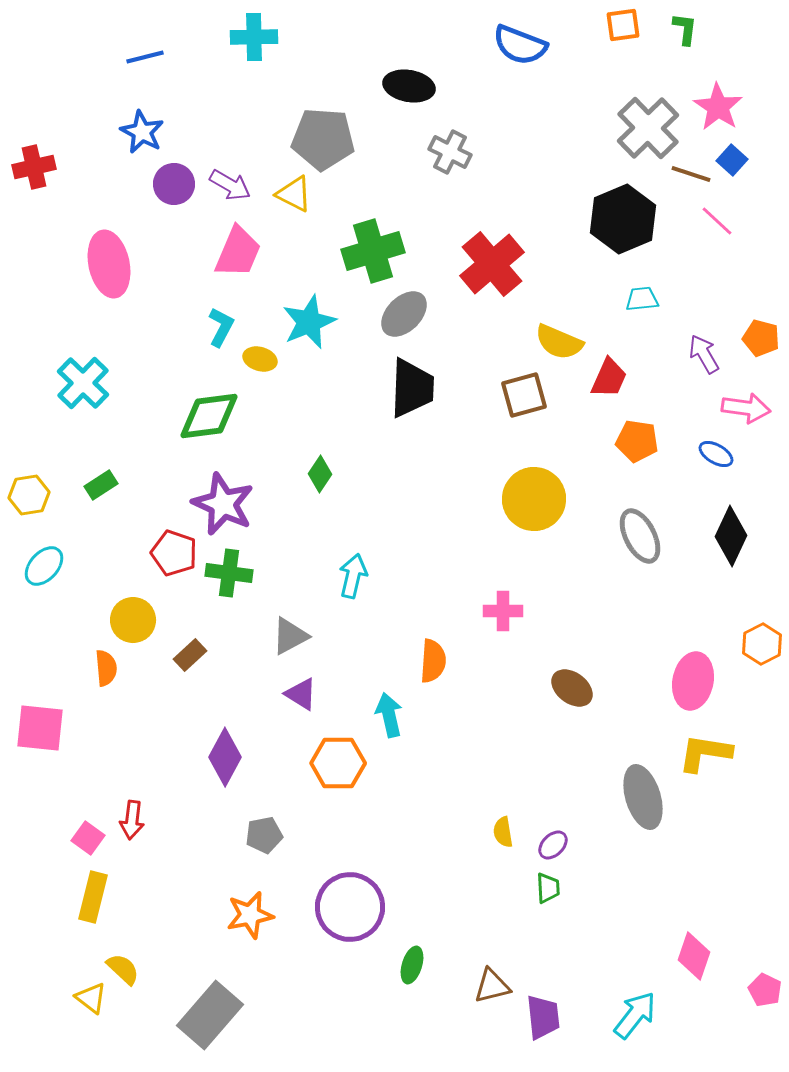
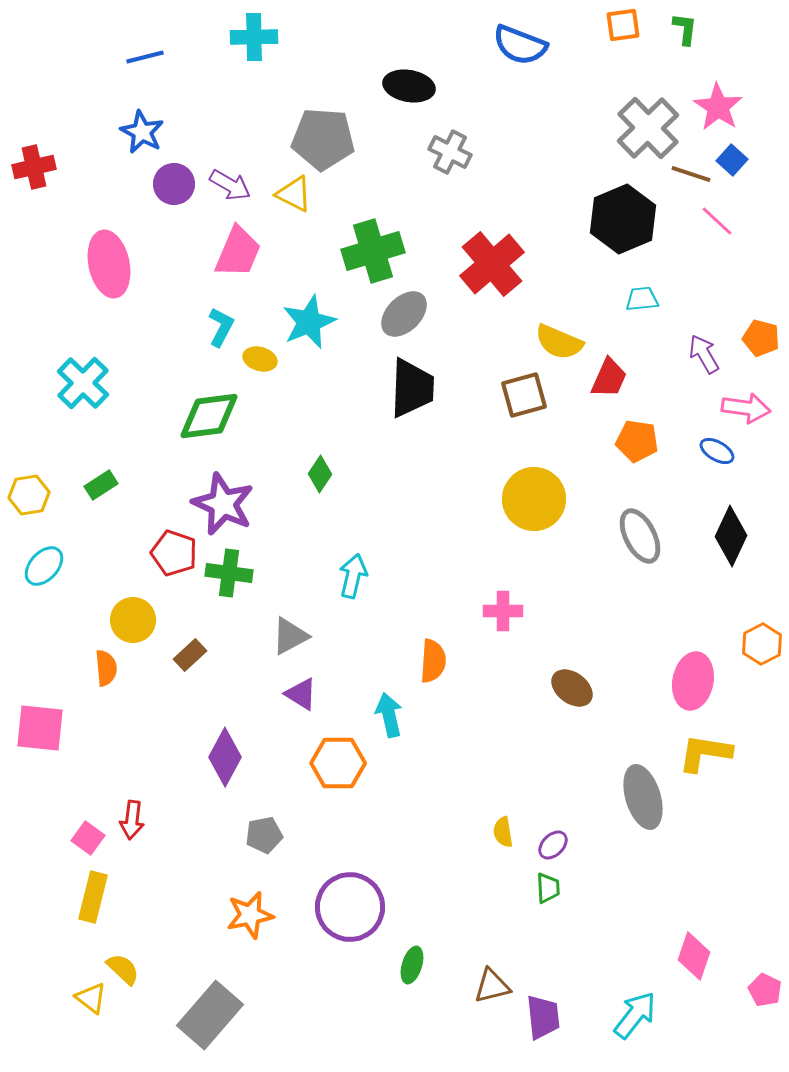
blue ellipse at (716, 454): moved 1 px right, 3 px up
